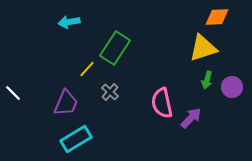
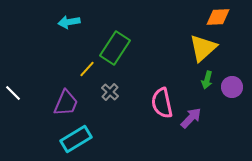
orange diamond: moved 1 px right
yellow triangle: rotated 24 degrees counterclockwise
